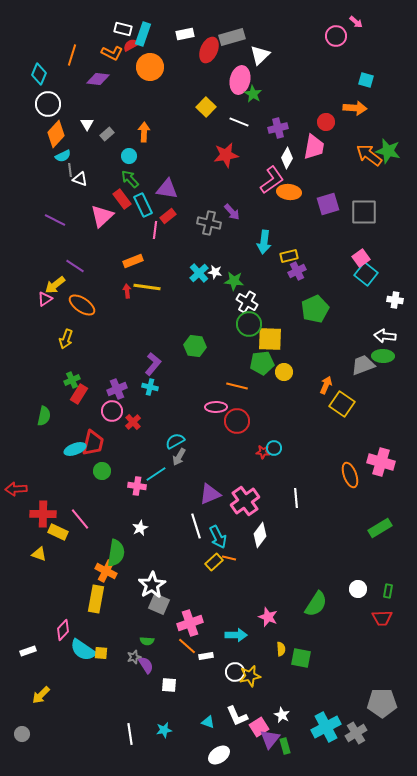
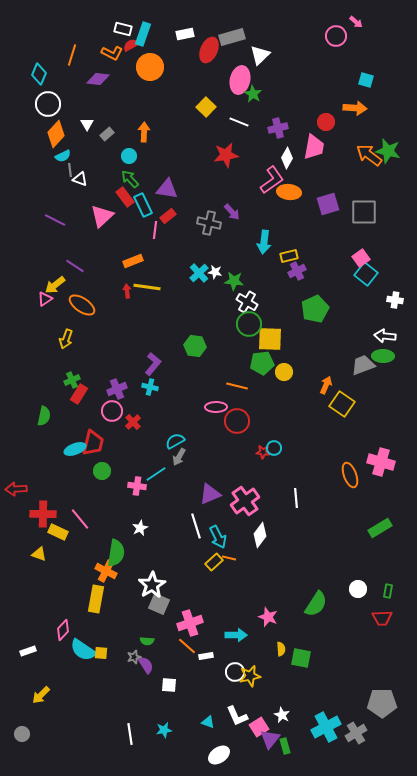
red rectangle at (122, 199): moved 3 px right, 2 px up
